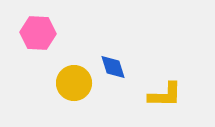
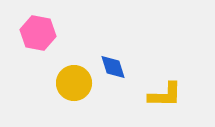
pink hexagon: rotated 8 degrees clockwise
